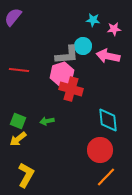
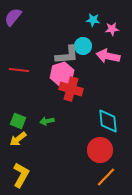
pink star: moved 2 px left
cyan diamond: moved 1 px down
yellow L-shape: moved 5 px left
